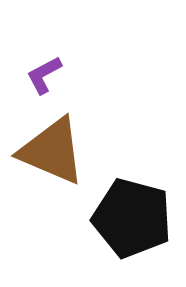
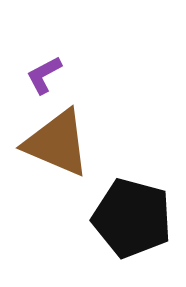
brown triangle: moved 5 px right, 8 px up
